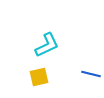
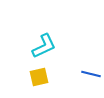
cyan L-shape: moved 3 px left, 1 px down
